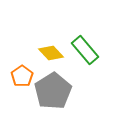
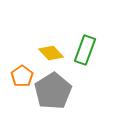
green rectangle: rotated 60 degrees clockwise
